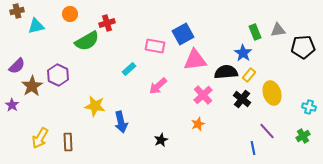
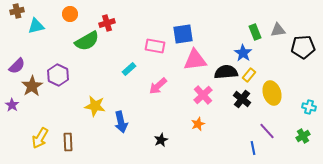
blue square: rotated 20 degrees clockwise
